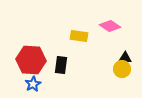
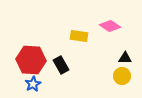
black rectangle: rotated 36 degrees counterclockwise
yellow circle: moved 7 px down
